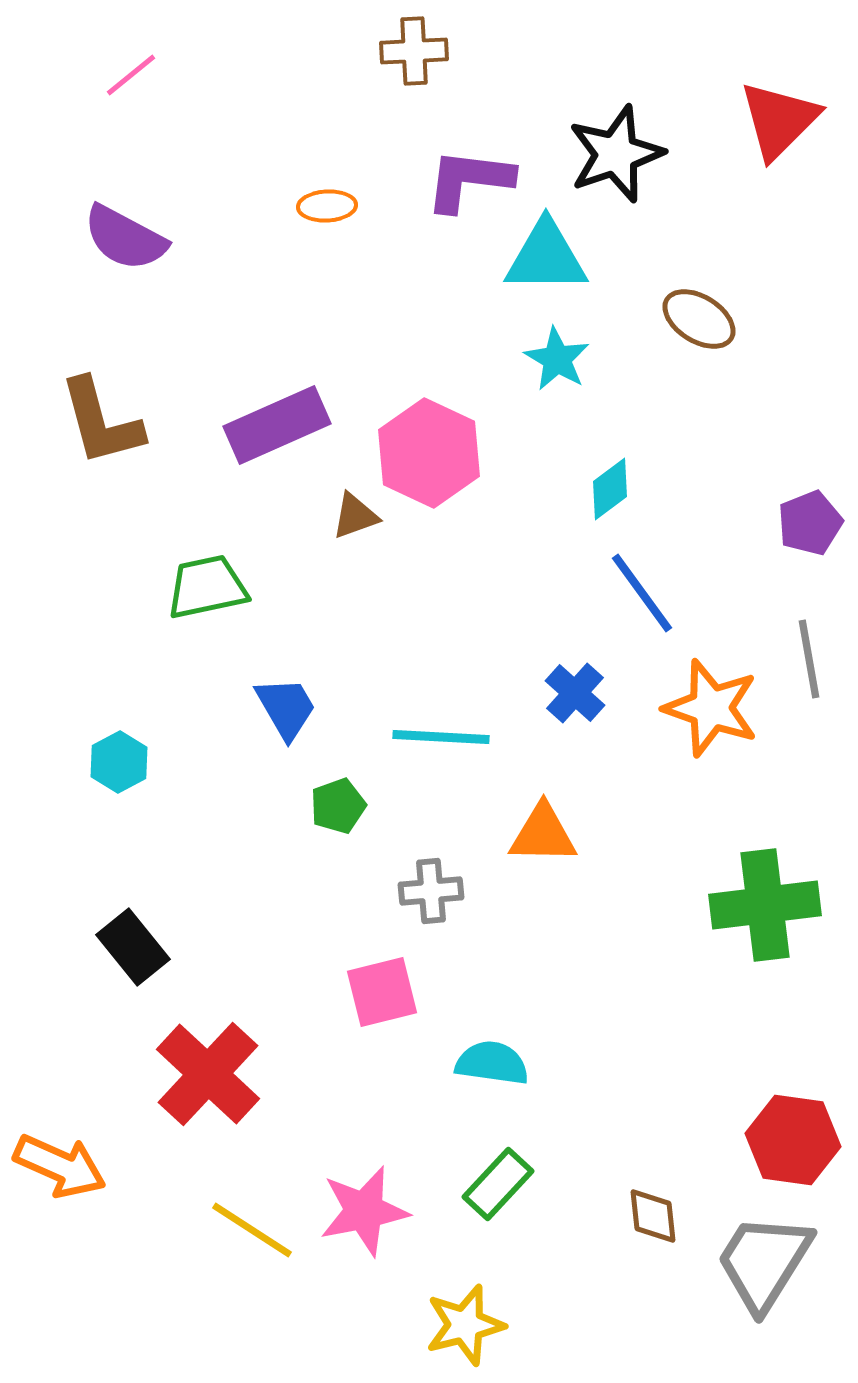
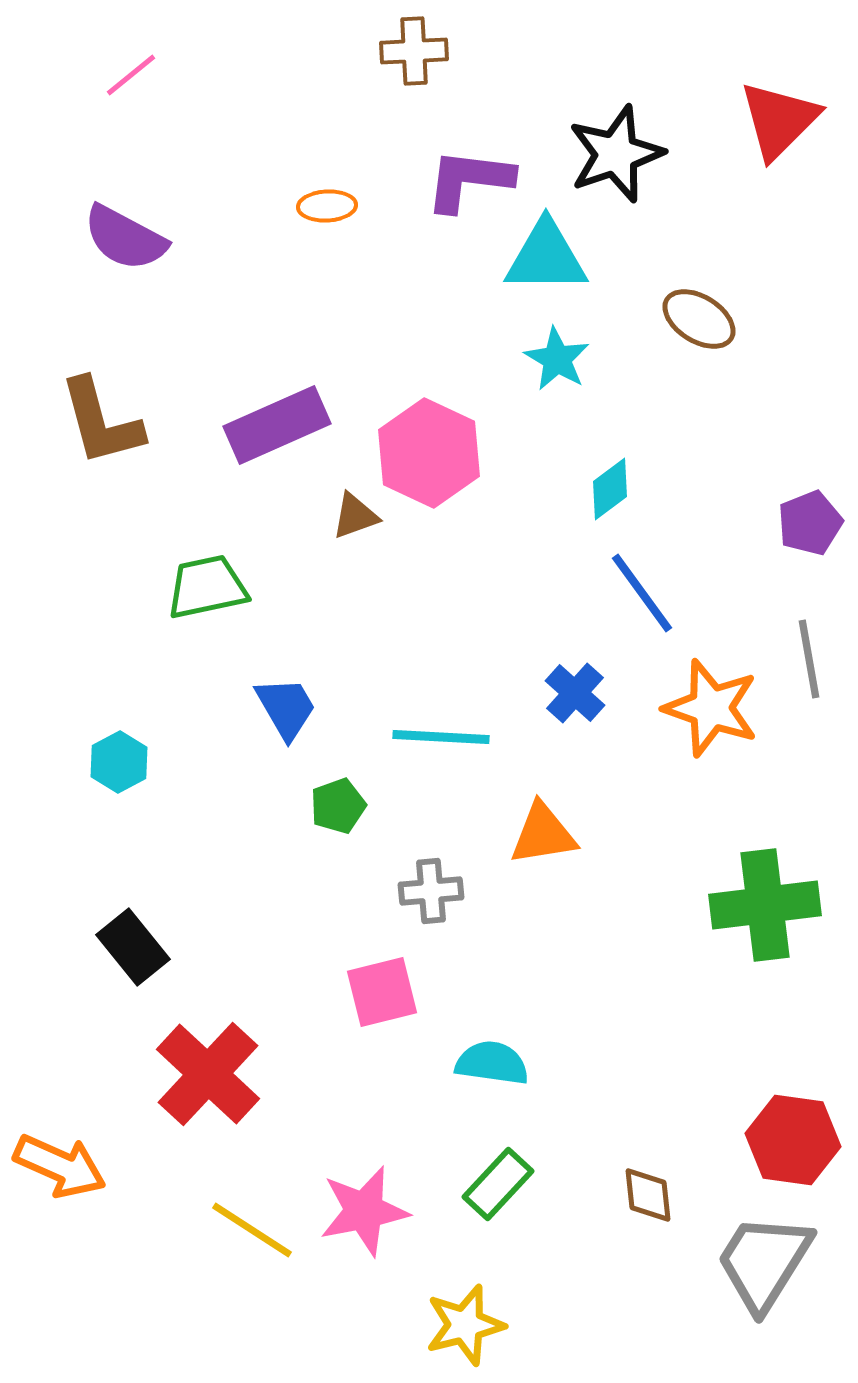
orange triangle: rotated 10 degrees counterclockwise
brown diamond: moved 5 px left, 21 px up
